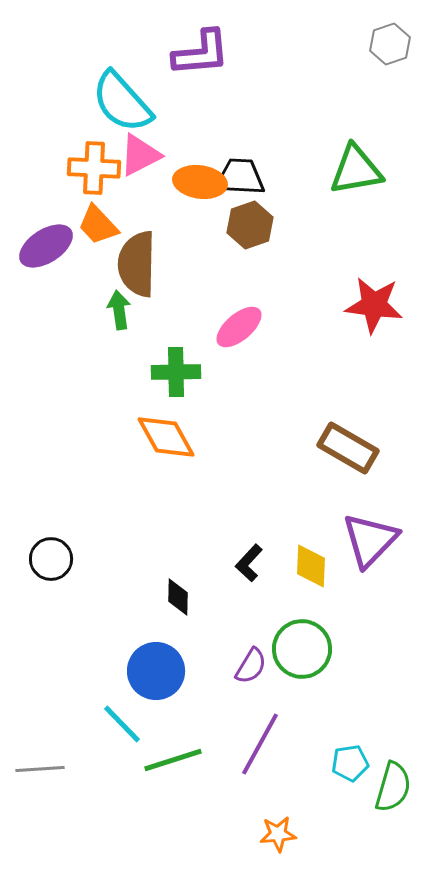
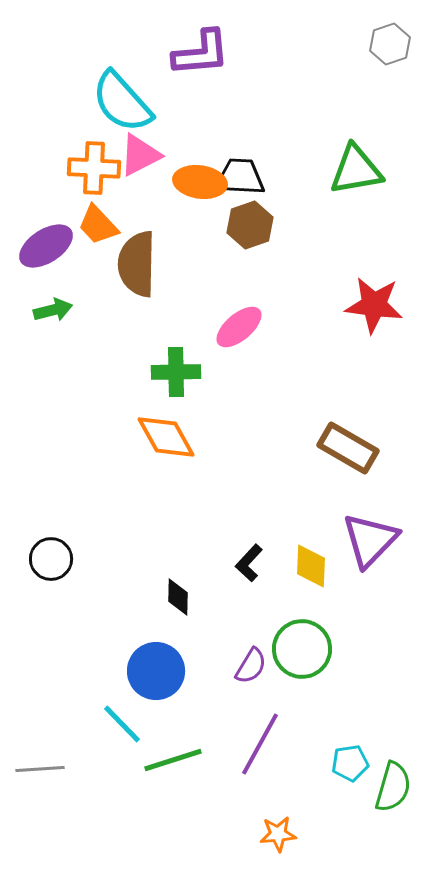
green arrow: moved 66 px left; rotated 84 degrees clockwise
